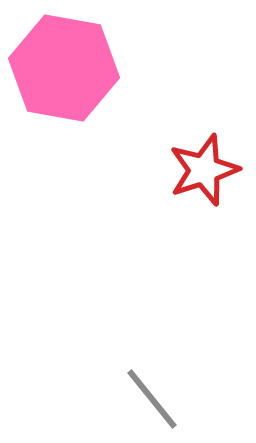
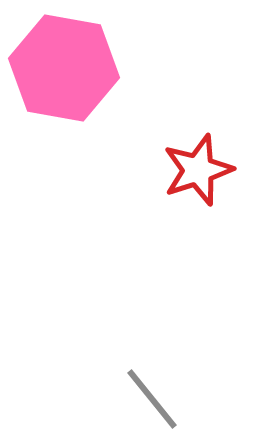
red star: moved 6 px left
